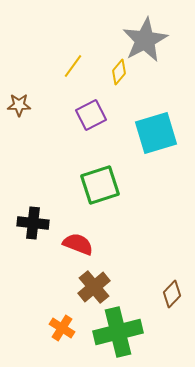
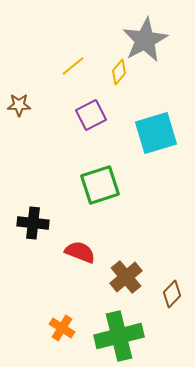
yellow line: rotated 15 degrees clockwise
red semicircle: moved 2 px right, 8 px down
brown cross: moved 32 px right, 10 px up
green cross: moved 1 px right, 4 px down
